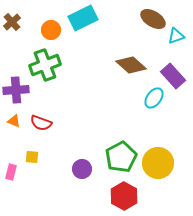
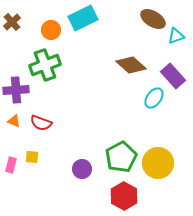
pink rectangle: moved 7 px up
